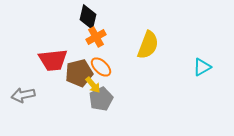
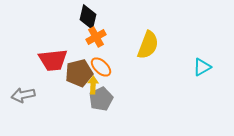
yellow arrow: rotated 138 degrees counterclockwise
